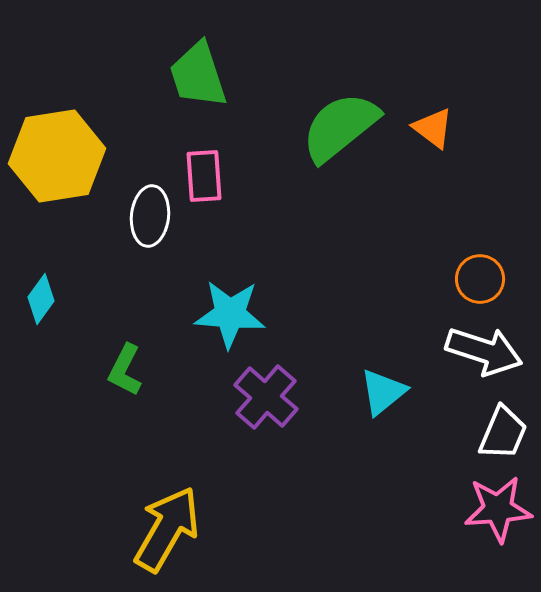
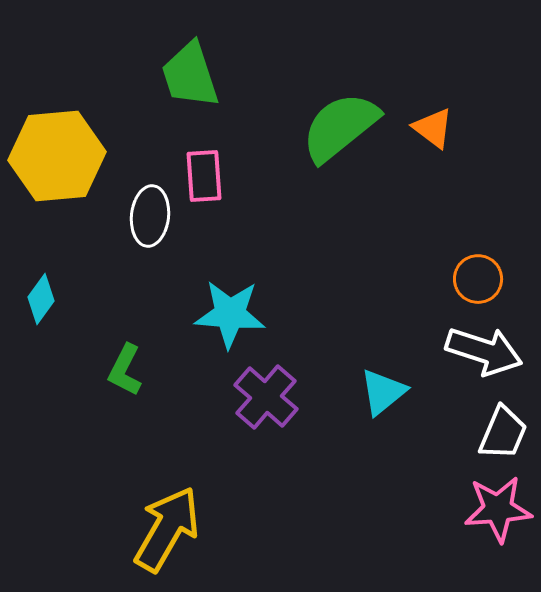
green trapezoid: moved 8 px left
yellow hexagon: rotated 4 degrees clockwise
orange circle: moved 2 px left
